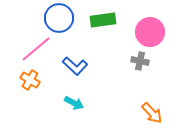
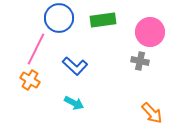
pink line: rotated 24 degrees counterclockwise
